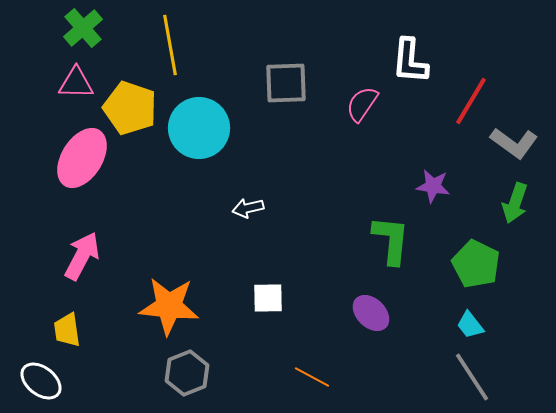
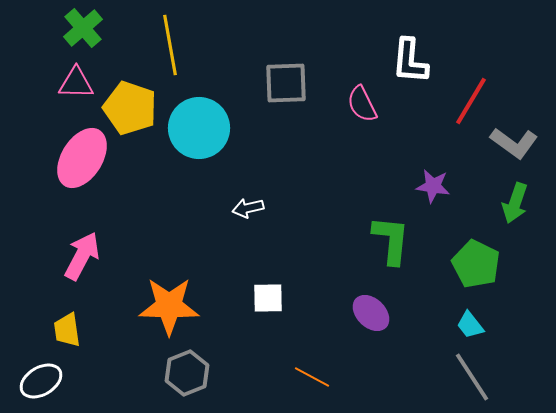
pink semicircle: rotated 60 degrees counterclockwise
orange star: rotated 4 degrees counterclockwise
white ellipse: rotated 69 degrees counterclockwise
